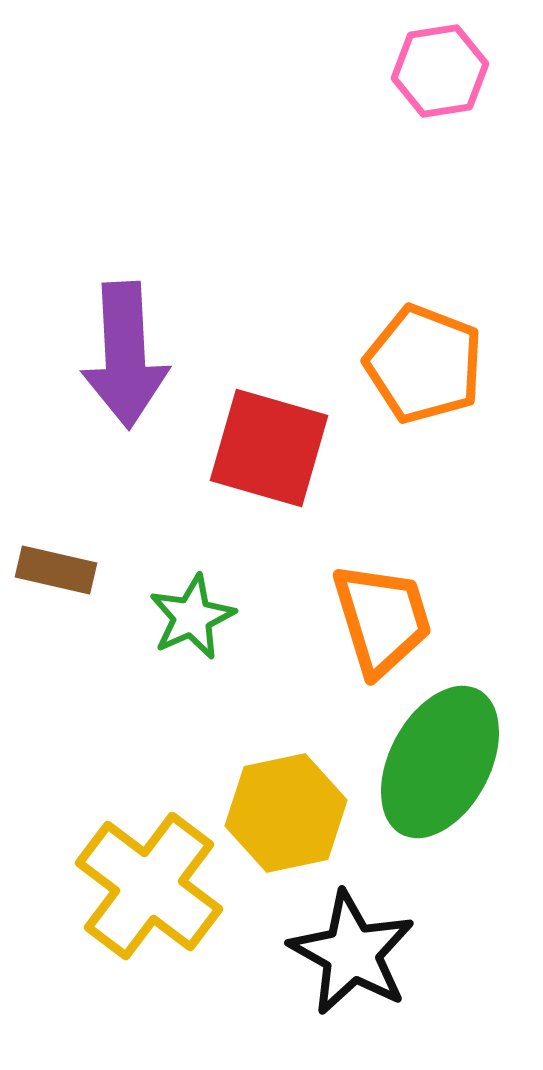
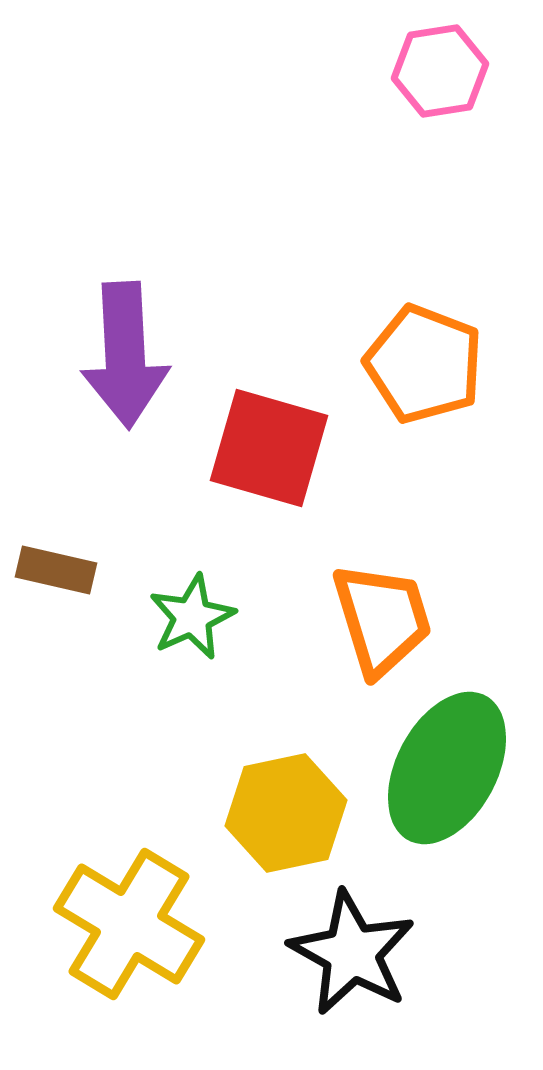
green ellipse: moved 7 px right, 6 px down
yellow cross: moved 20 px left, 38 px down; rotated 6 degrees counterclockwise
